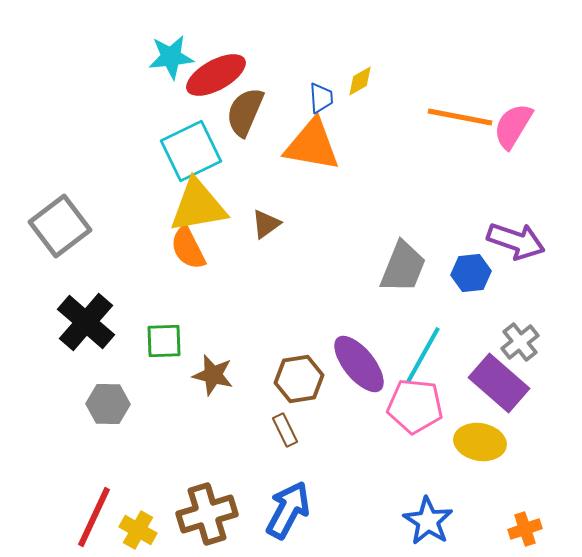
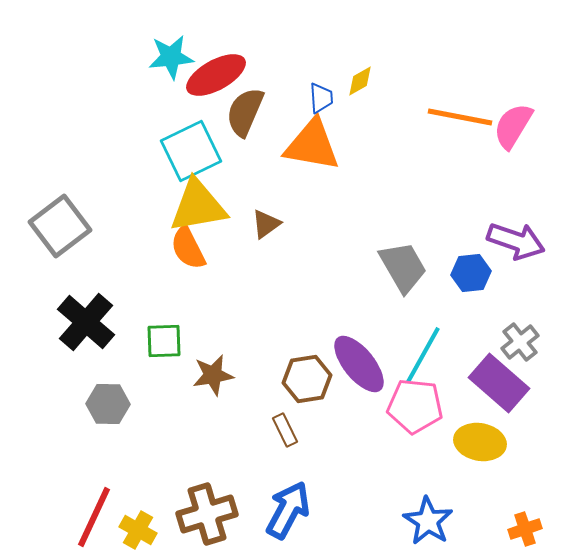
gray trapezoid: rotated 52 degrees counterclockwise
brown star: rotated 24 degrees counterclockwise
brown hexagon: moved 8 px right
